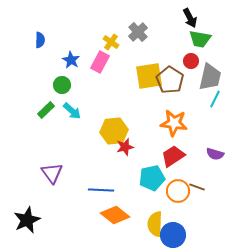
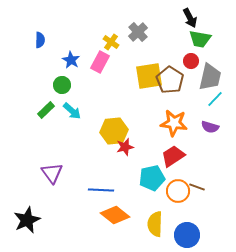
cyan line: rotated 18 degrees clockwise
purple semicircle: moved 5 px left, 27 px up
blue circle: moved 14 px right
